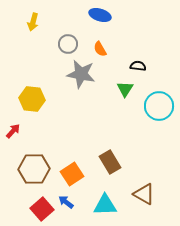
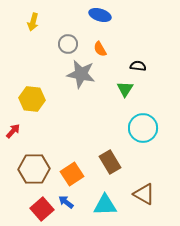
cyan circle: moved 16 px left, 22 px down
